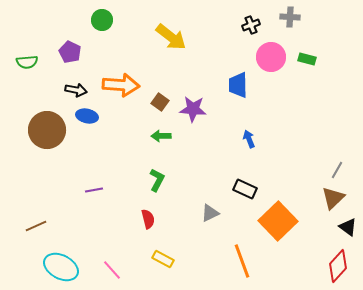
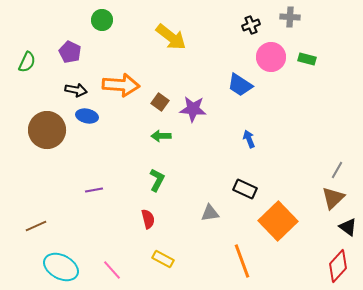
green semicircle: rotated 60 degrees counterclockwise
blue trapezoid: moved 2 px right; rotated 56 degrees counterclockwise
gray triangle: rotated 18 degrees clockwise
